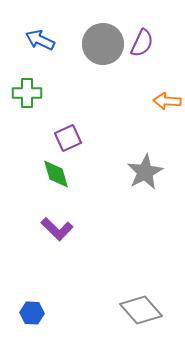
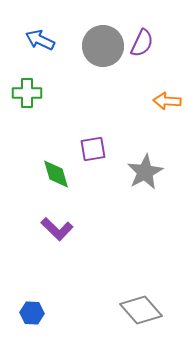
gray circle: moved 2 px down
purple square: moved 25 px right, 11 px down; rotated 16 degrees clockwise
